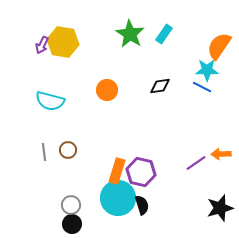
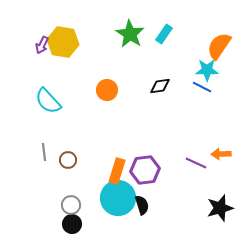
cyan semicircle: moved 2 px left; rotated 32 degrees clockwise
brown circle: moved 10 px down
purple line: rotated 60 degrees clockwise
purple hexagon: moved 4 px right, 2 px up; rotated 20 degrees counterclockwise
